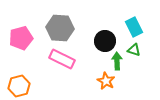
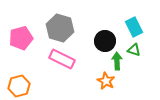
gray hexagon: rotated 12 degrees clockwise
